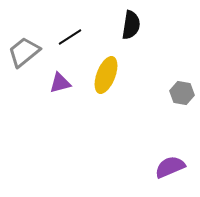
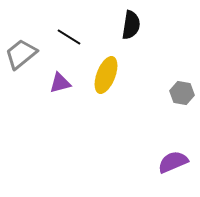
black line: moved 1 px left; rotated 65 degrees clockwise
gray trapezoid: moved 3 px left, 2 px down
purple semicircle: moved 3 px right, 5 px up
